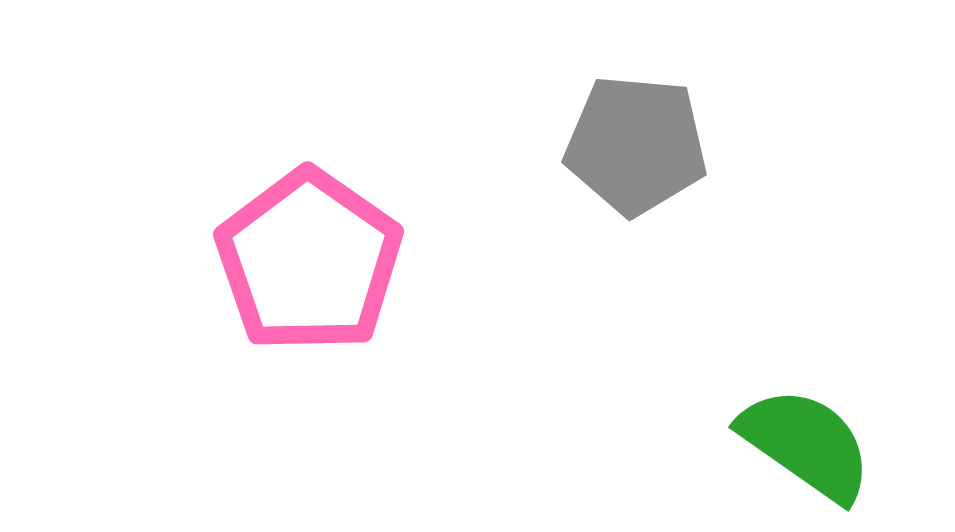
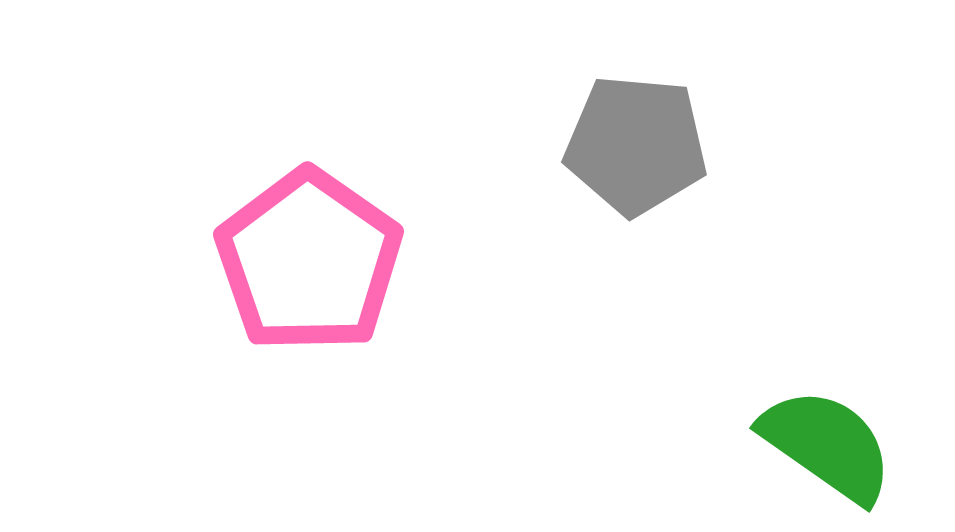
green semicircle: moved 21 px right, 1 px down
